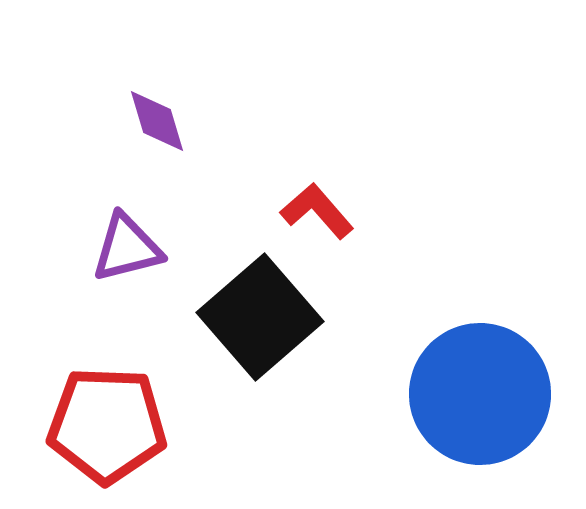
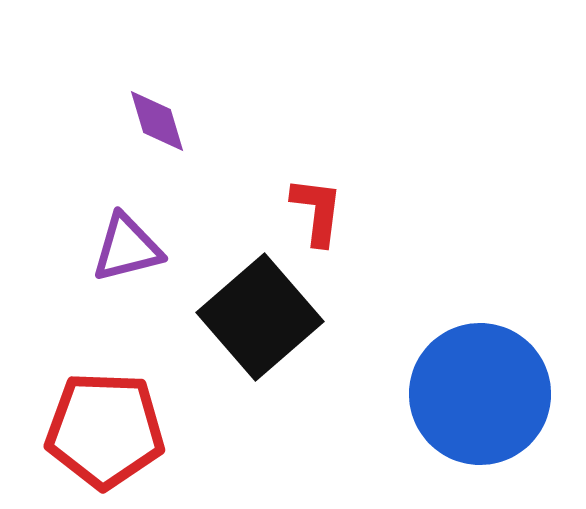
red L-shape: rotated 48 degrees clockwise
red pentagon: moved 2 px left, 5 px down
